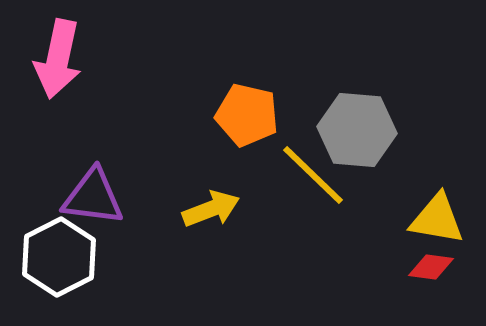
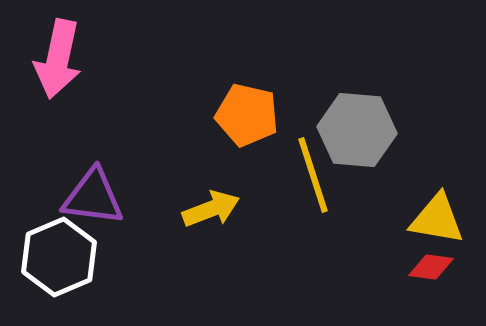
yellow line: rotated 28 degrees clockwise
white hexagon: rotated 4 degrees clockwise
